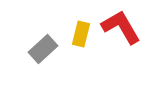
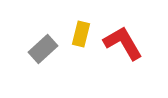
red L-shape: moved 2 px right, 16 px down
